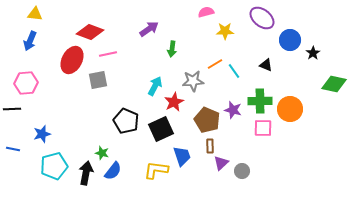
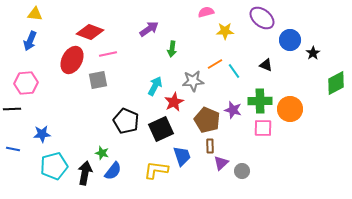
green diamond: moved 2 px right, 1 px up; rotated 40 degrees counterclockwise
blue star: rotated 12 degrees clockwise
black arrow: moved 1 px left
